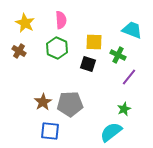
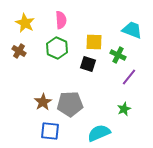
cyan semicircle: moved 12 px left, 1 px down; rotated 15 degrees clockwise
